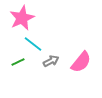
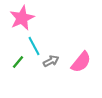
cyan line: moved 1 px right, 2 px down; rotated 24 degrees clockwise
green line: rotated 24 degrees counterclockwise
